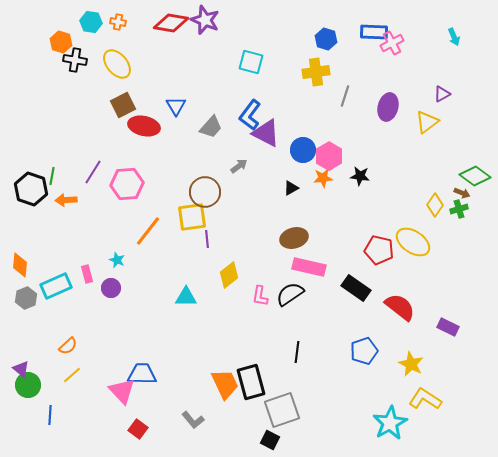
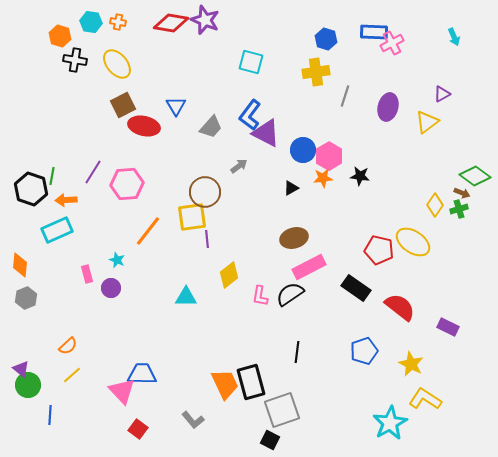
orange hexagon at (61, 42): moved 1 px left, 6 px up
pink rectangle at (309, 267): rotated 40 degrees counterclockwise
cyan rectangle at (56, 286): moved 1 px right, 56 px up
